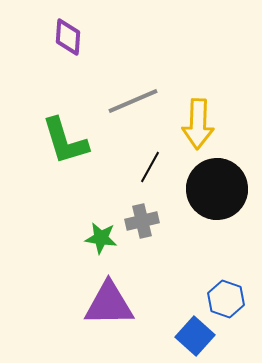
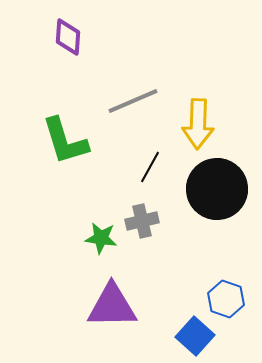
purple triangle: moved 3 px right, 2 px down
